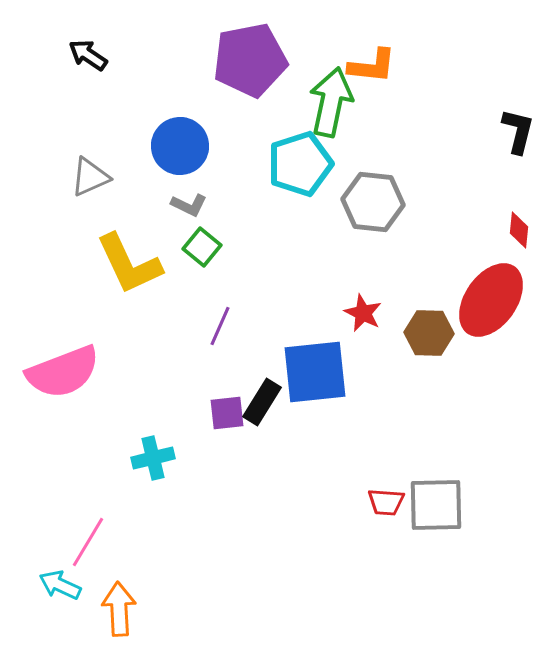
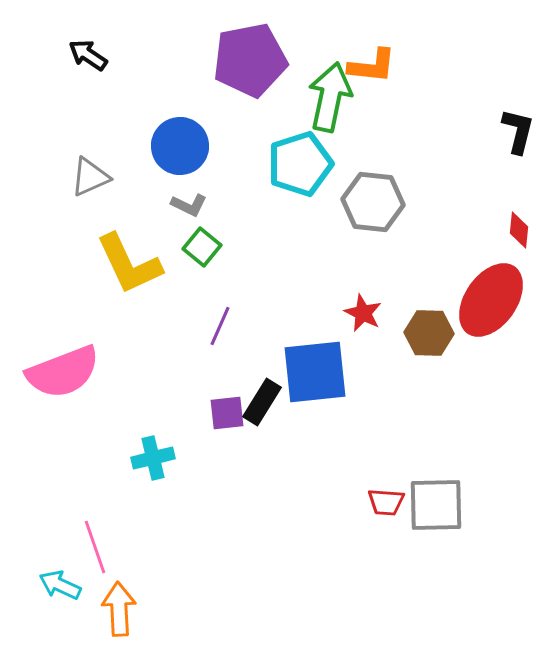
green arrow: moved 1 px left, 5 px up
pink line: moved 7 px right, 5 px down; rotated 50 degrees counterclockwise
